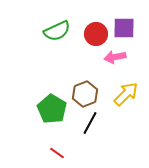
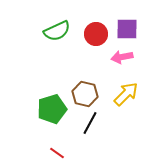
purple square: moved 3 px right, 1 px down
pink arrow: moved 7 px right
brown hexagon: rotated 25 degrees counterclockwise
green pentagon: rotated 24 degrees clockwise
